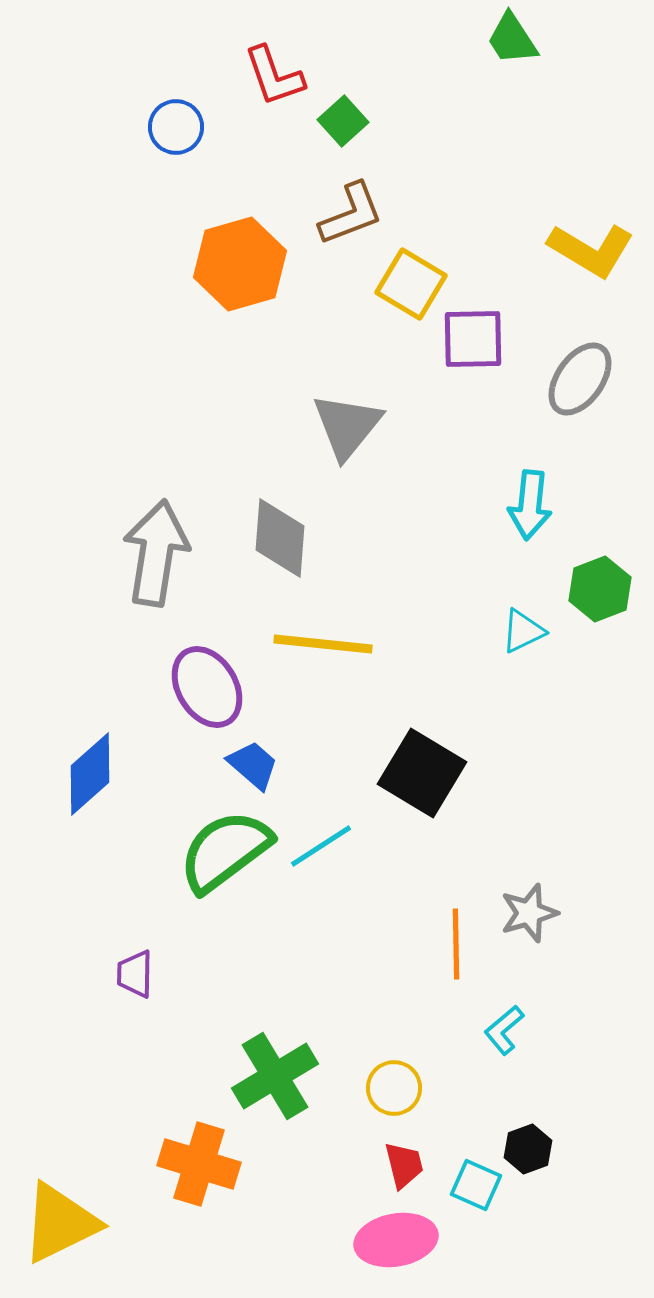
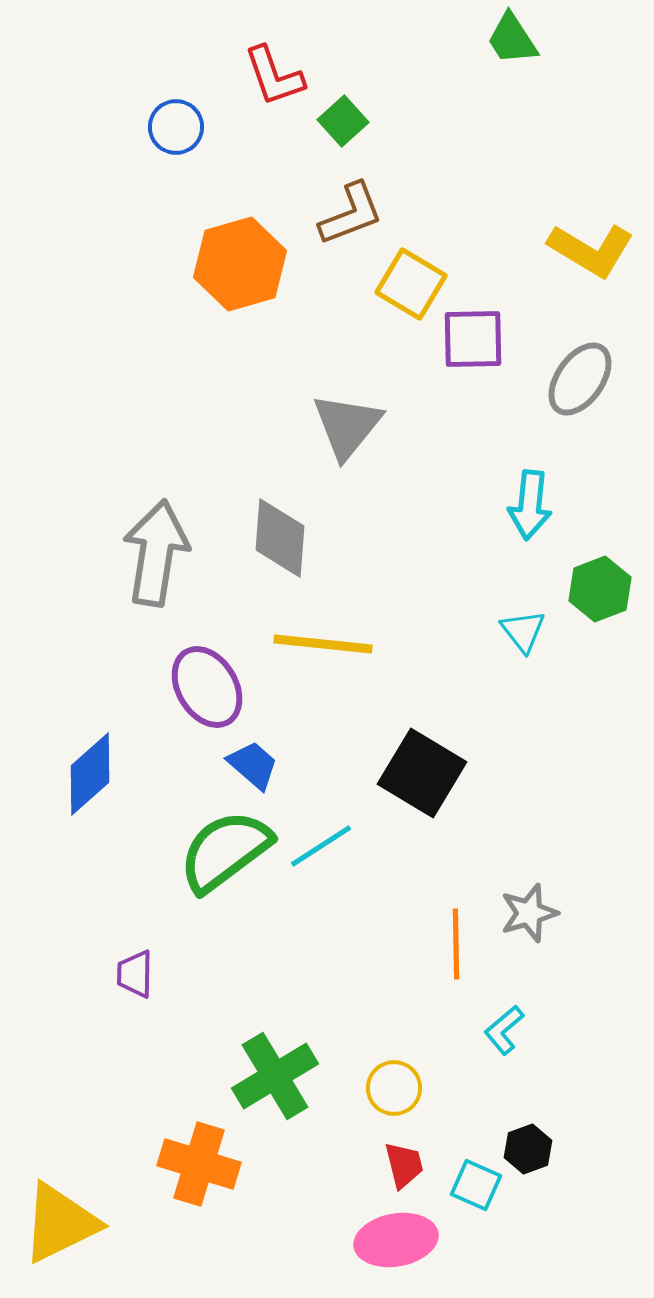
cyan triangle: rotated 42 degrees counterclockwise
